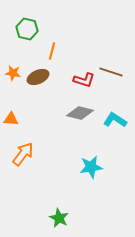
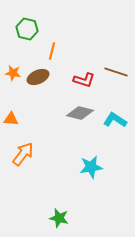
brown line: moved 5 px right
green star: rotated 12 degrees counterclockwise
